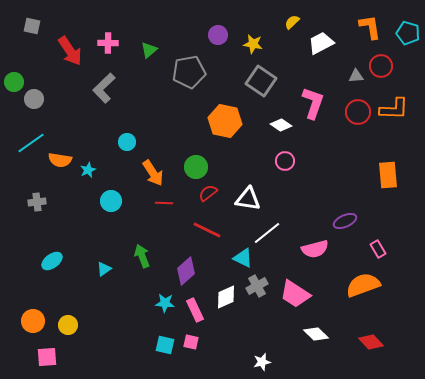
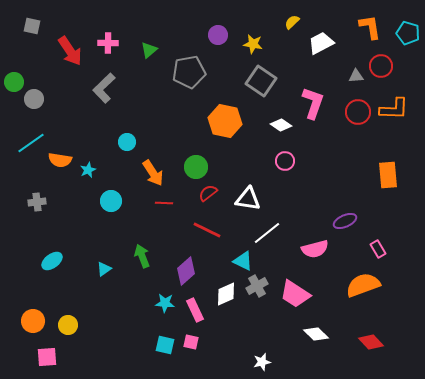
cyan triangle at (243, 258): moved 3 px down
white diamond at (226, 297): moved 3 px up
